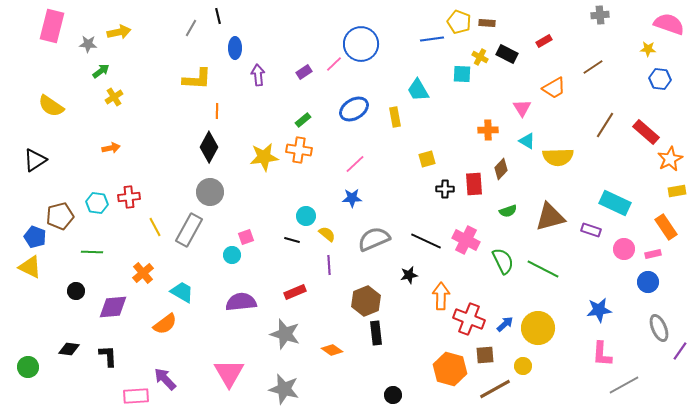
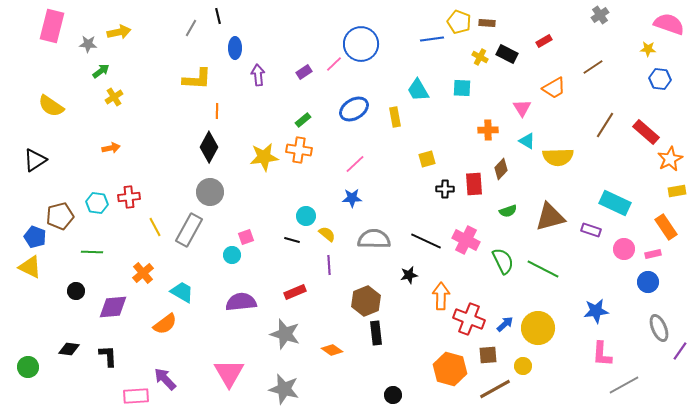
gray cross at (600, 15): rotated 30 degrees counterclockwise
cyan square at (462, 74): moved 14 px down
gray semicircle at (374, 239): rotated 24 degrees clockwise
blue star at (599, 310): moved 3 px left, 1 px down
brown square at (485, 355): moved 3 px right
